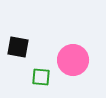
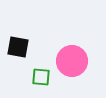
pink circle: moved 1 px left, 1 px down
